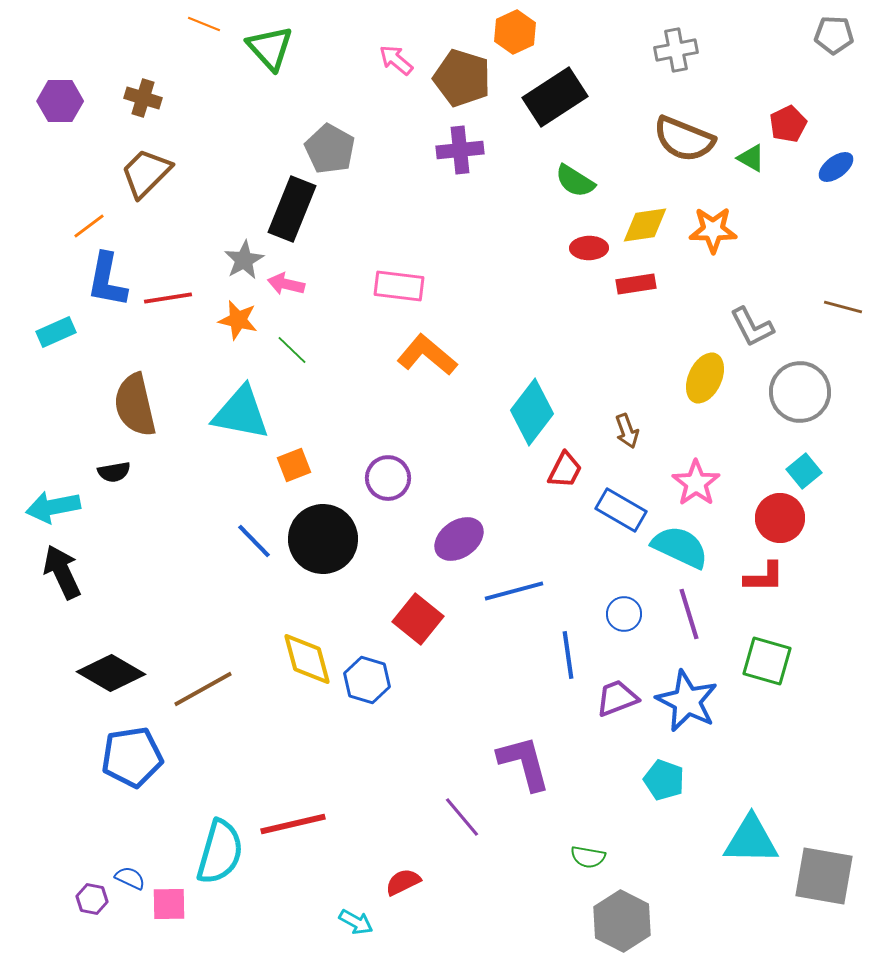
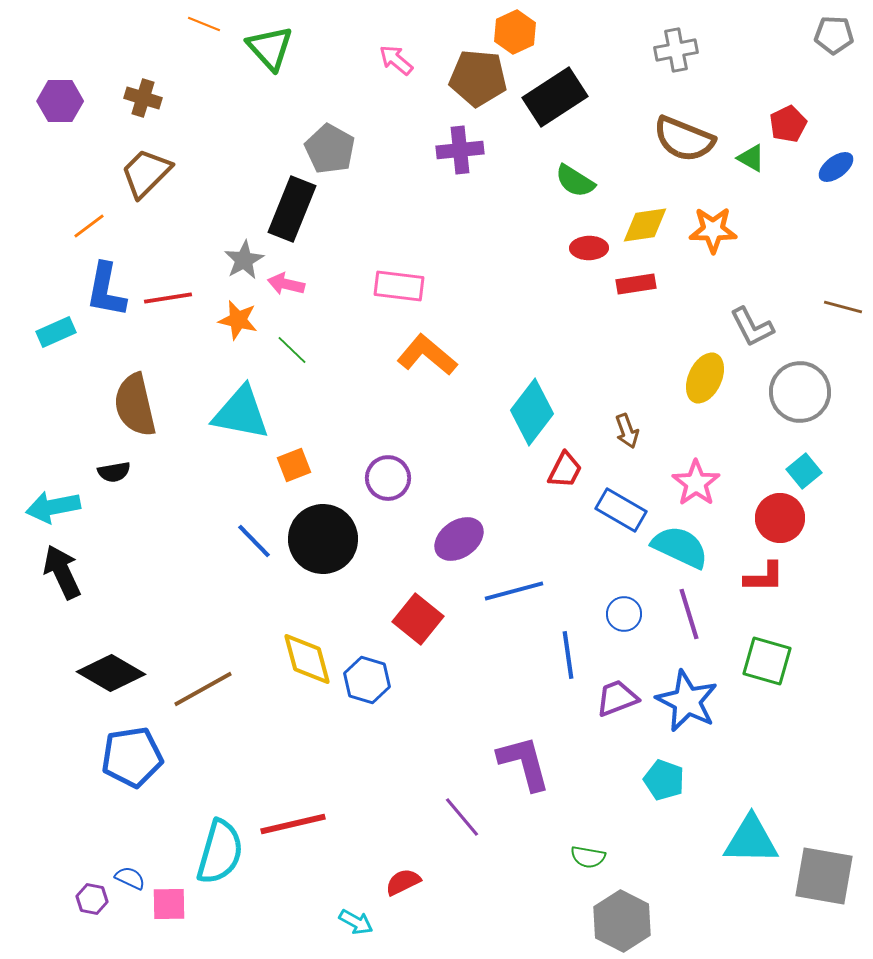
brown pentagon at (462, 78): moved 16 px right; rotated 12 degrees counterclockwise
blue L-shape at (107, 280): moved 1 px left, 10 px down
